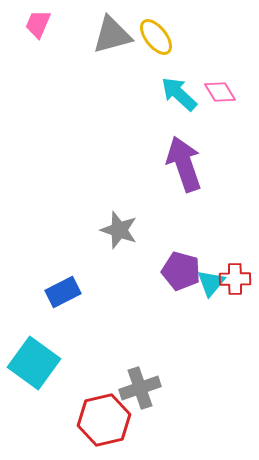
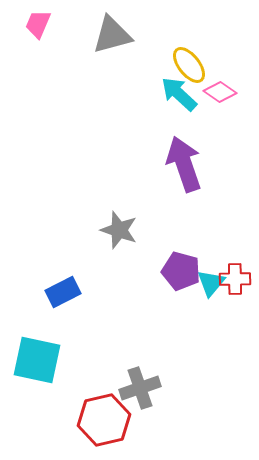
yellow ellipse: moved 33 px right, 28 px down
pink diamond: rotated 24 degrees counterclockwise
cyan square: moved 3 px right, 3 px up; rotated 24 degrees counterclockwise
